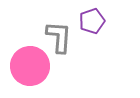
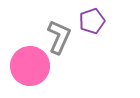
gray L-shape: rotated 20 degrees clockwise
